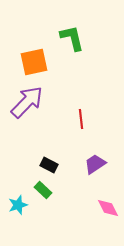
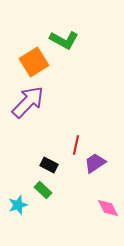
green L-shape: moved 8 px left, 2 px down; rotated 132 degrees clockwise
orange square: rotated 20 degrees counterclockwise
purple arrow: moved 1 px right
red line: moved 5 px left, 26 px down; rotated 18 degrees clockwise
purple trapezoid: moved 1 px up
